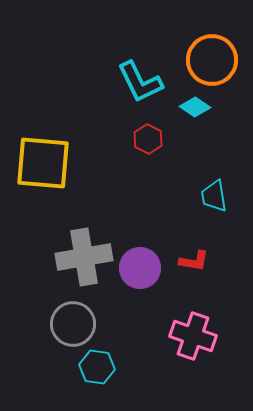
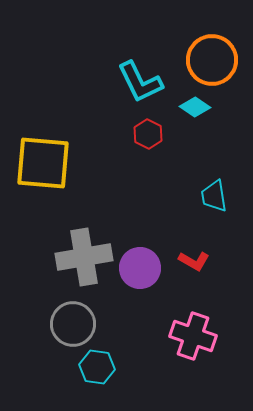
red hexagon: moved 5 px up
red L-shape: rotated 20 degrees clockwise
